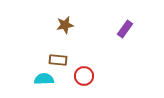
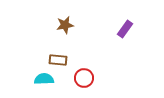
red circle: moved 2 px down
